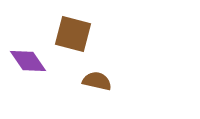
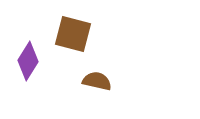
purple diamond: rotated 66 degrees clockwise
